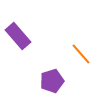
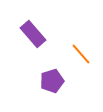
purple rectangle: moved 15 px right, 2 px up
